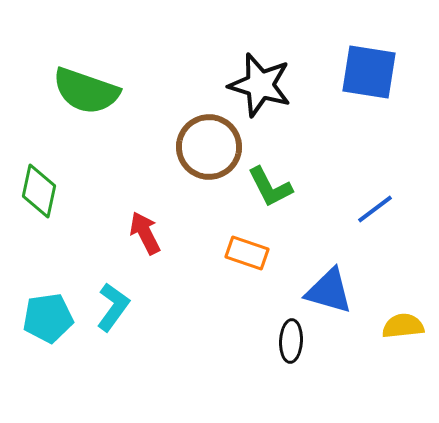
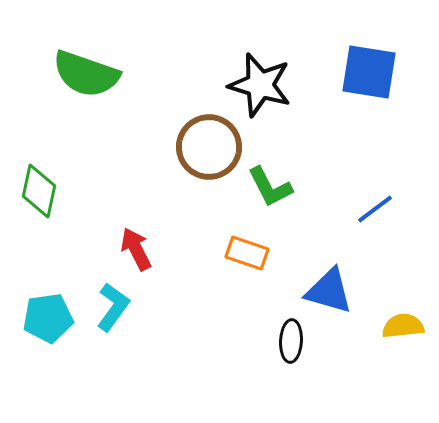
green semicircle: moved 17 px up
red arrow: moved 9 px left, 16 px down
